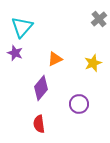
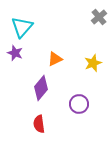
gray cross: moved 2 px up
